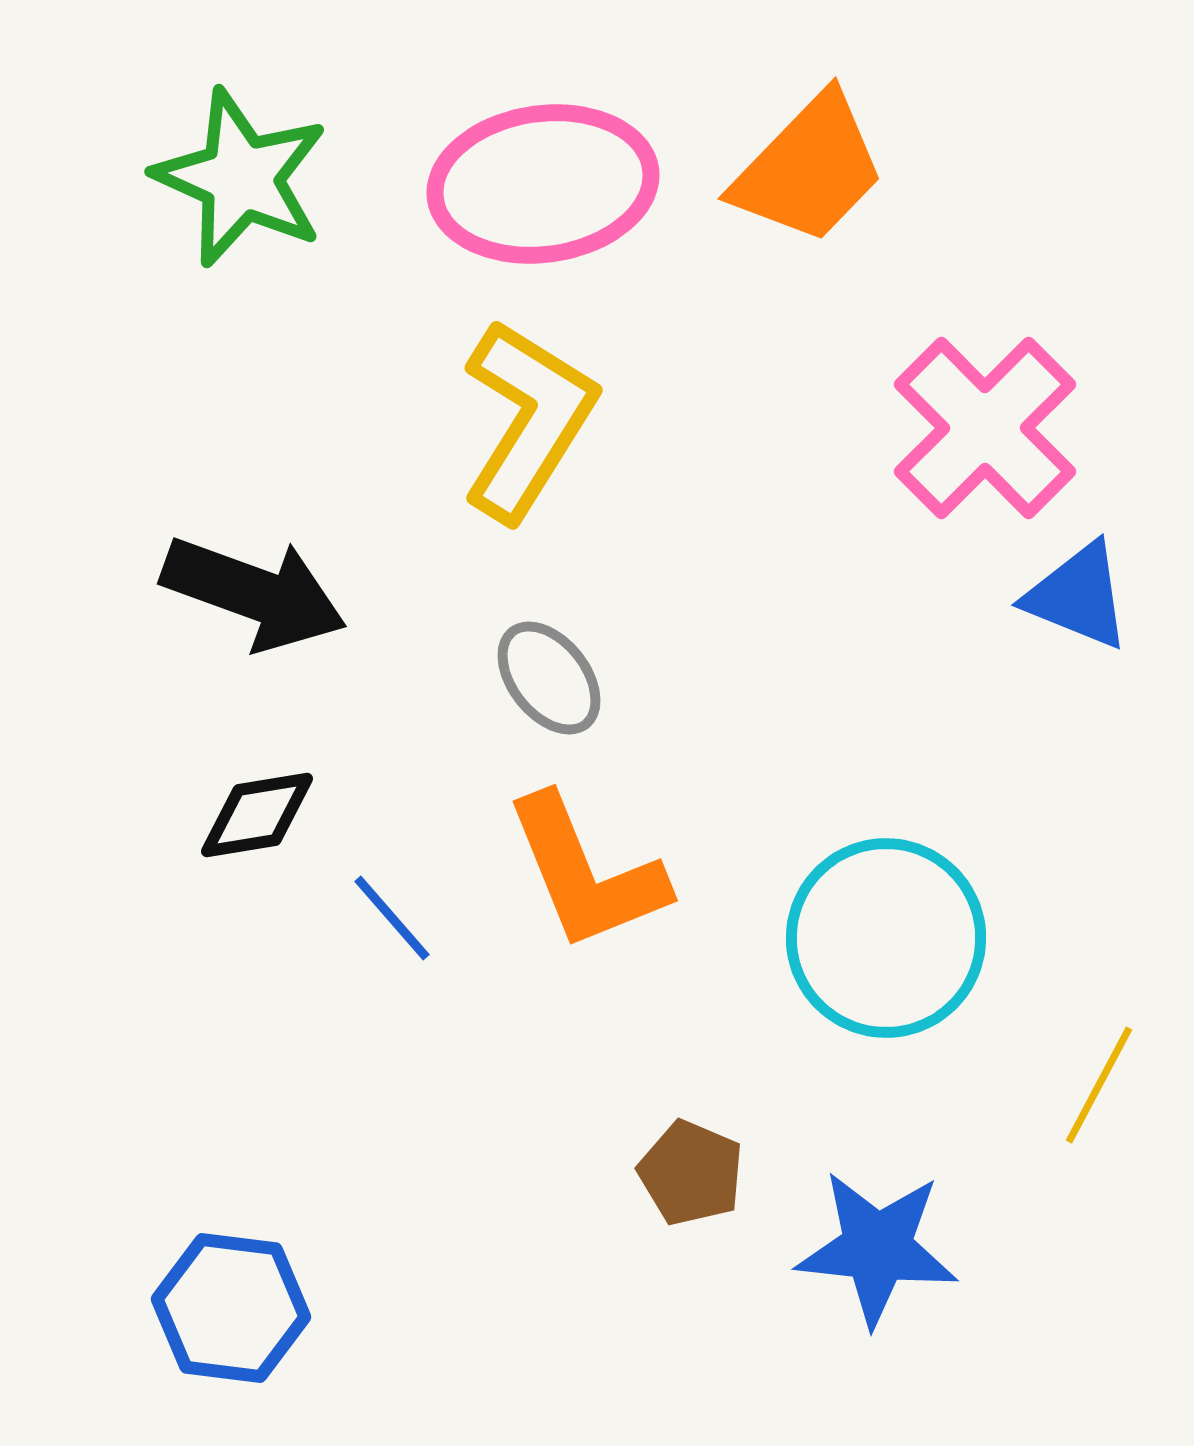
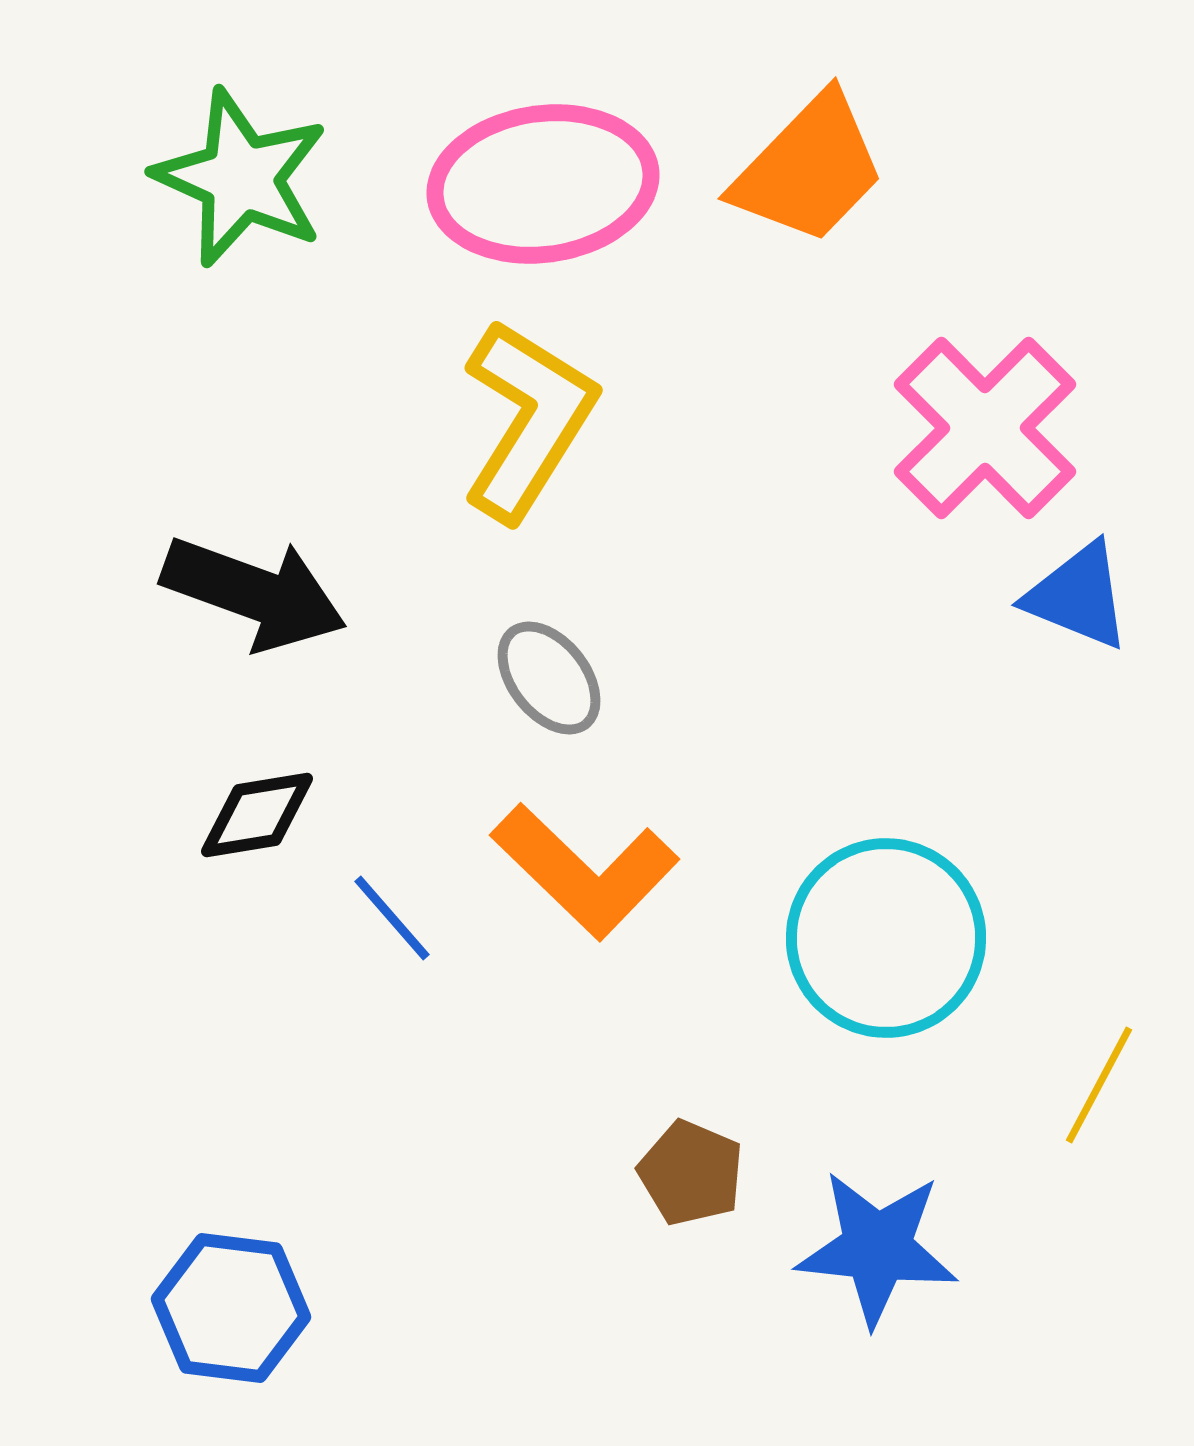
orange L-shape: moved 1 px left, 2 px up; rotated 24 degrees counterclockwise
